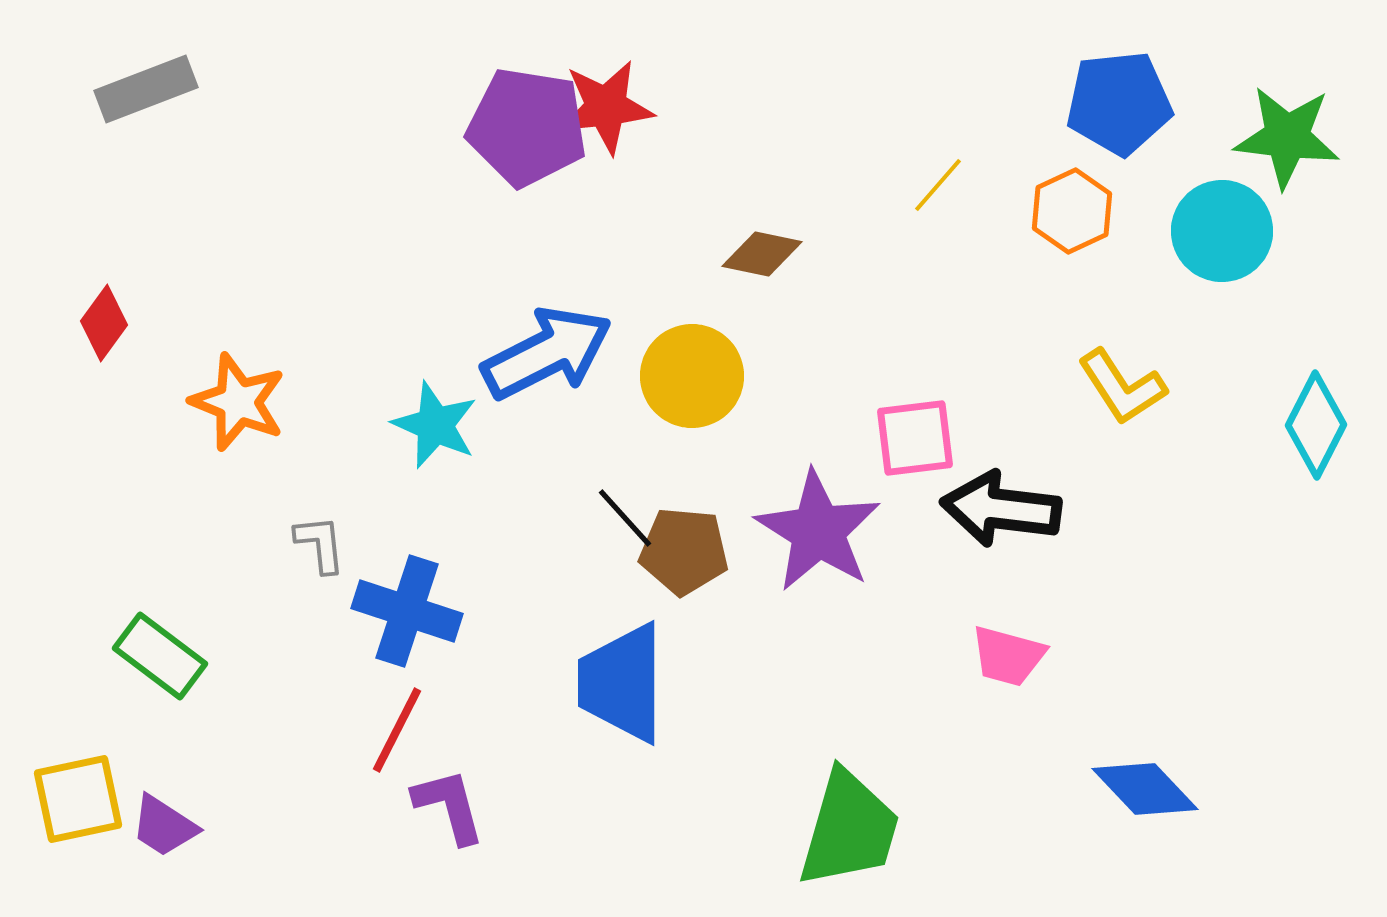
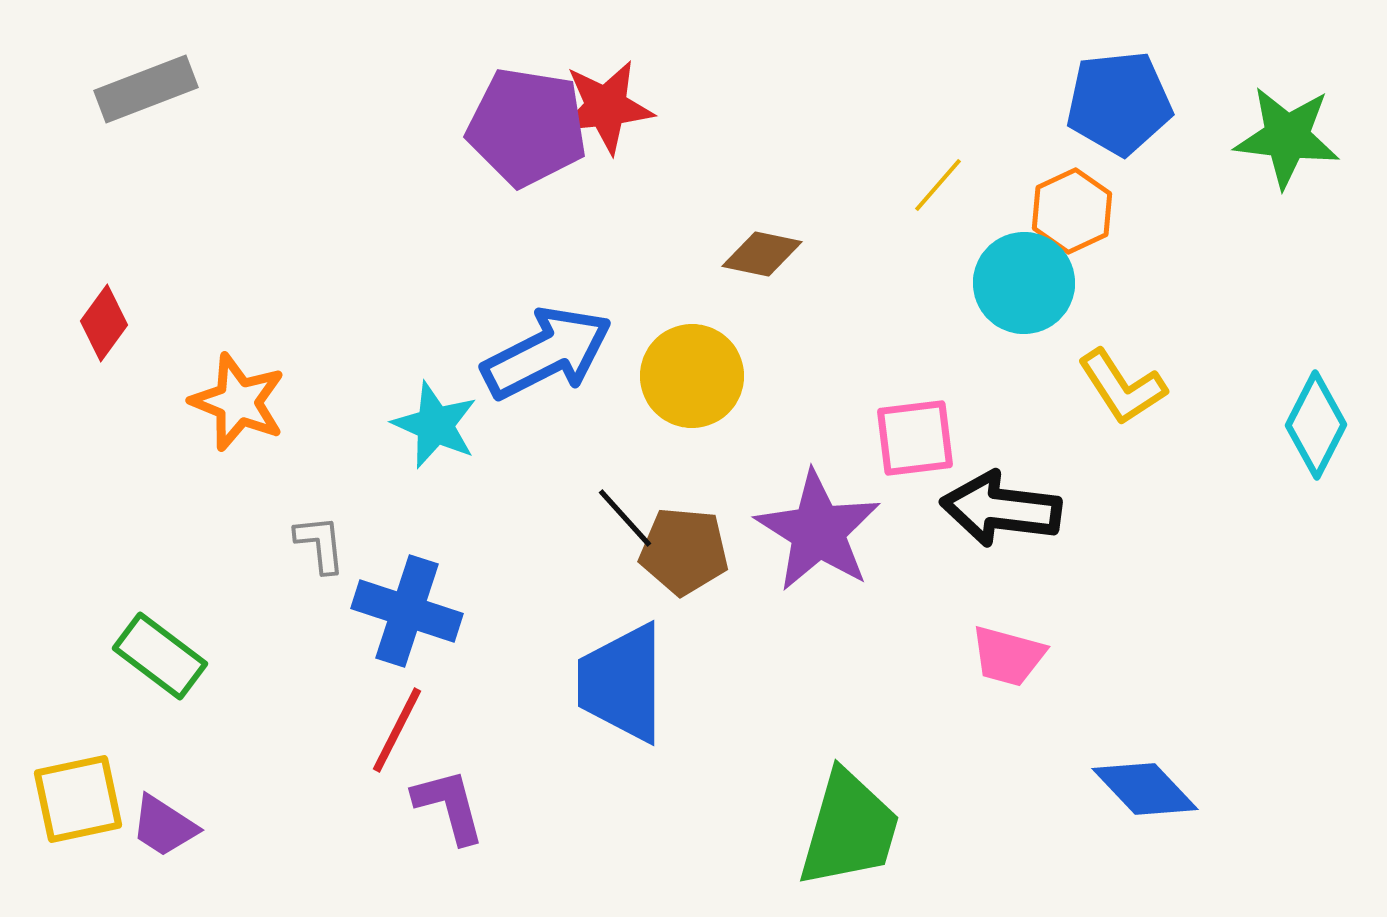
cyan circle: moved 198 px left, 52 px down
